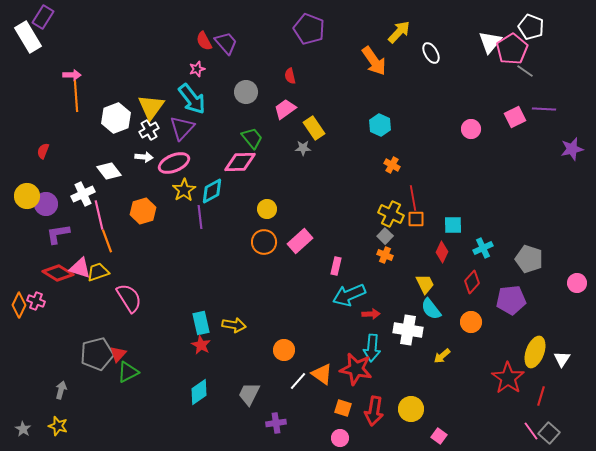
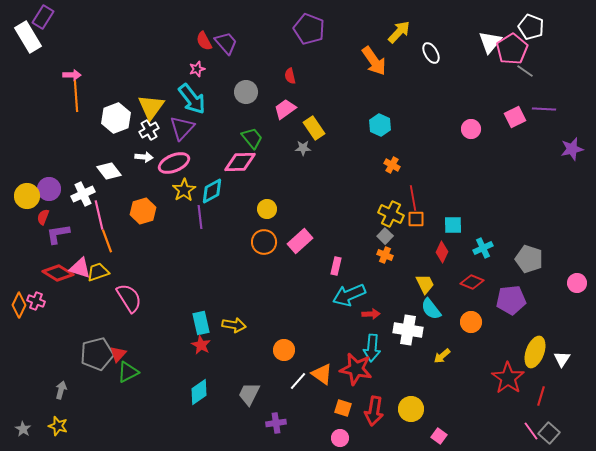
red semicircle at (43, 151): moved 66 px down
purple circle at (46, 204): moved 3 px right, 15 px up
red diamond at (472, 282): rotated 70 degrees clockwise
